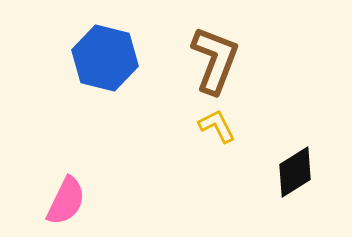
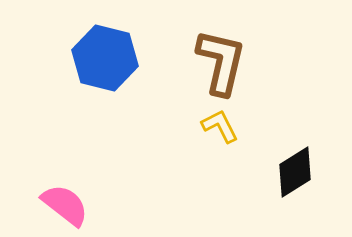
brown L-shape: moved 6 px right, 2 px down; rotated 8 degrees counterclockwise
yellow L-shape: moved 3 px right
pink semicircle: moved 1 px left, 4 px down; rotated 78 degrees counterclockwise
